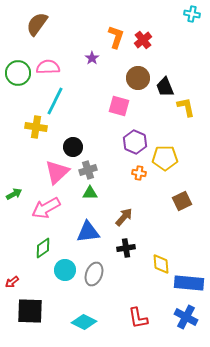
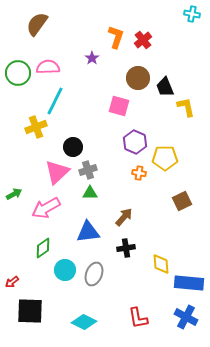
yellow cross: rotated 30 degrees counterclockwise
